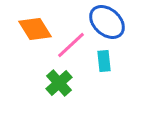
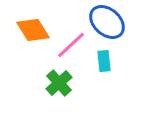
orange diamond: moved 2 px left, 1 px down
